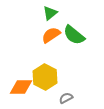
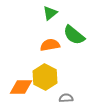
orange semicircle: moved 1 px left, 10 px down; rotated 24 degrees clockwise
gray semicircle: rotated 24 degrees clockwise
